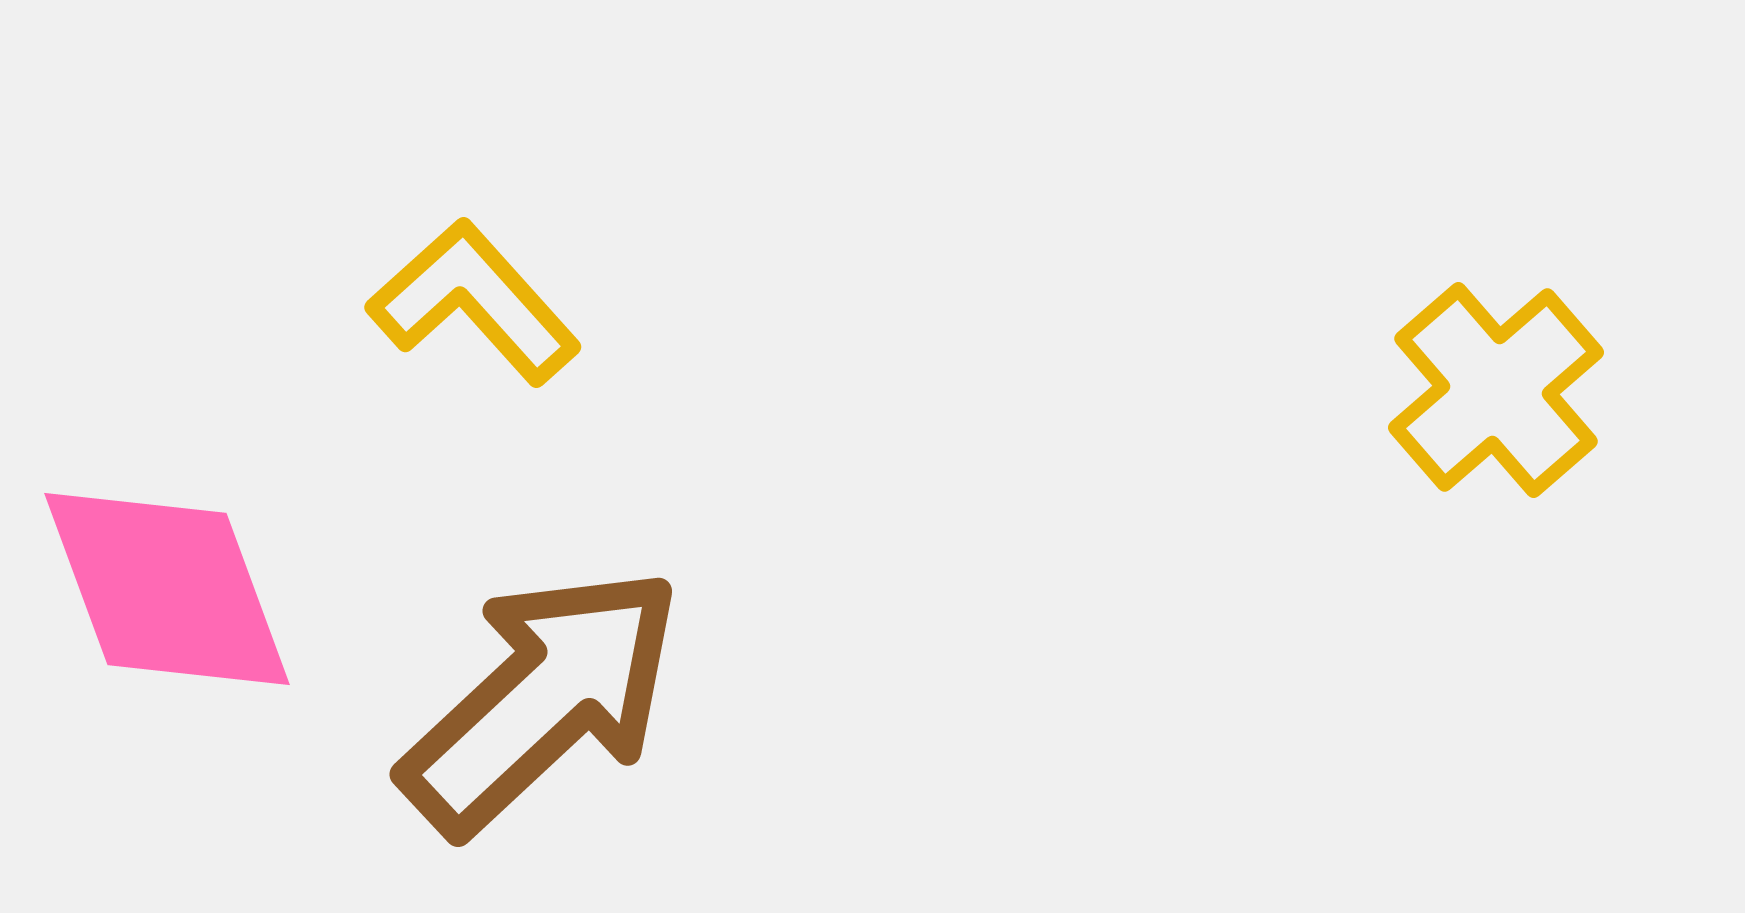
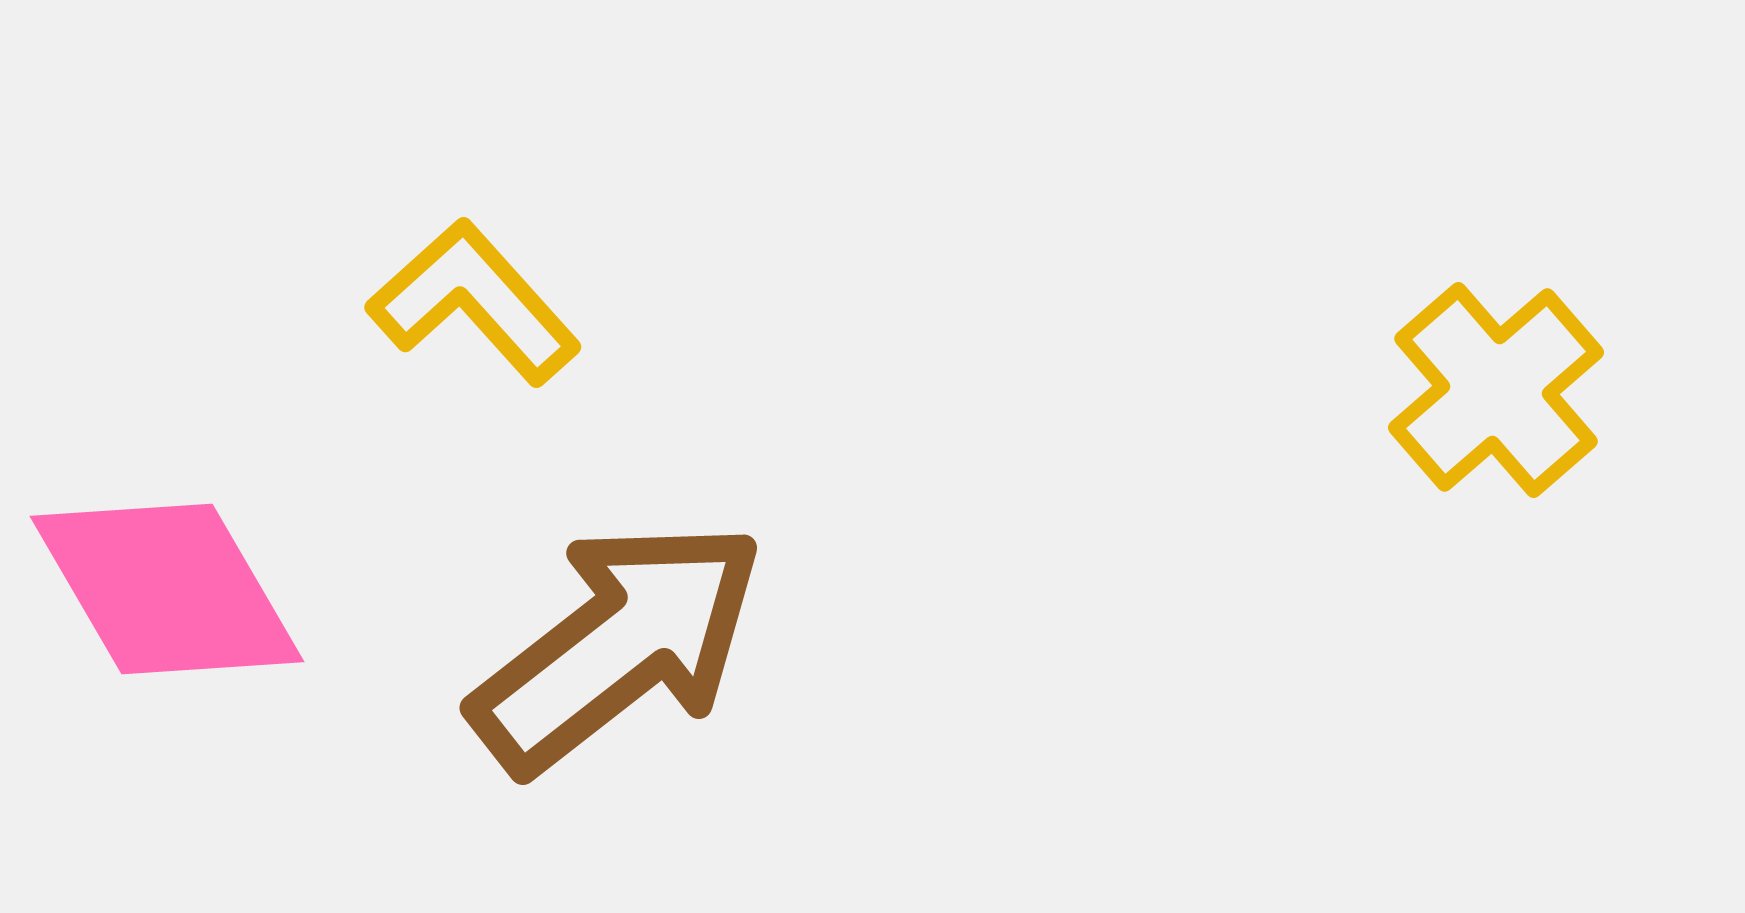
pink diamond: rotated 10 degrees counterclockwise
brown arrow: moved 76 px right, 54 px up; rotated 5 degrees clockwise
